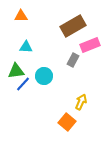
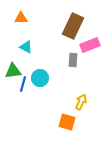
orange triangle: moved 2 px down
brown rectangle: rotated 35 degrees counterclockwise
cyan triangle: rotated 24 degrees clockwise
gray rectangle: rotated 24 degrees counterclockwise
green triangle: moved 3 px left
cyan circle: moved 4 px left, 2 px down
blue line: rotated 28 degrees counterclockwise
orange square: rotated 24 degrees counterclockwise
